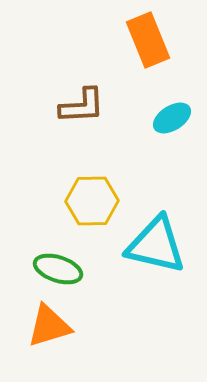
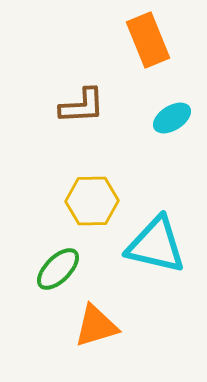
green ellipse: rotated 63 degrees counterclockwise
orange triangle: moved 47 px right
